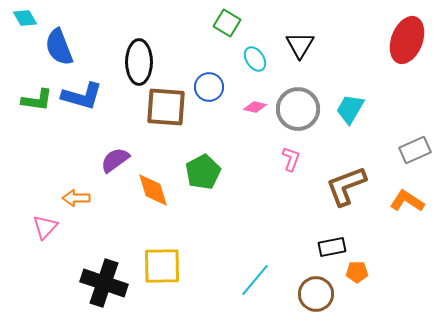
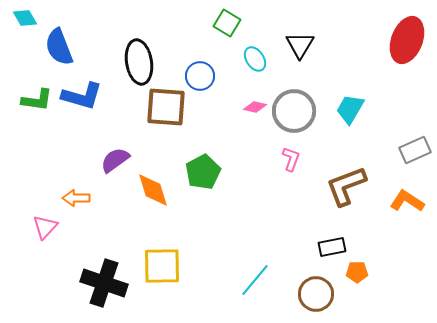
black ellipse: rotated 9 degrees counterclockwise
blue circle: moved 9 px left, 11 px up
gray circle: moved 4 px left, 2 px down
